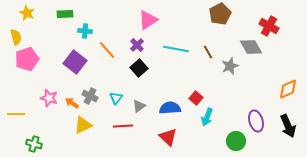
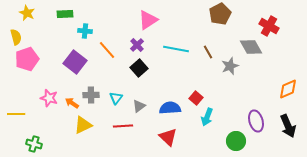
gray cross: moved 1 px right, 1 px up; rotated 28 degrees counterclockwise
